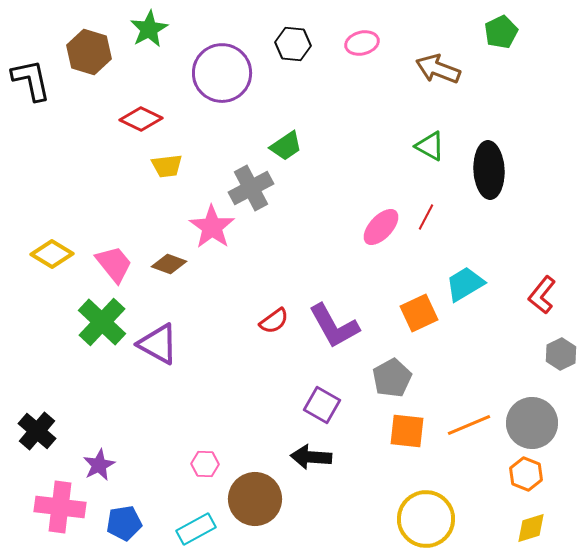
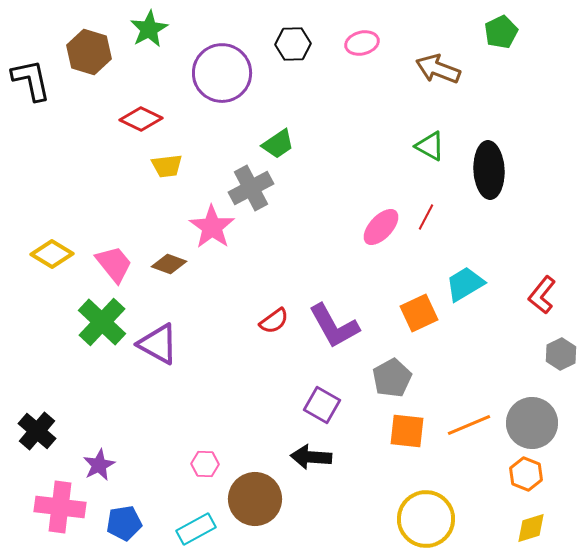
black hexagon at (293, 44): rotated 8 degrees counterclockwise
green trapezoid at (286, 146): moved 8 px left, 2 px up
